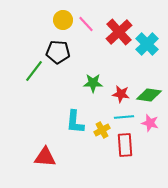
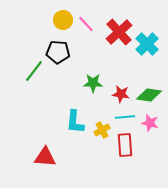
cyan line: moved 1 px right
